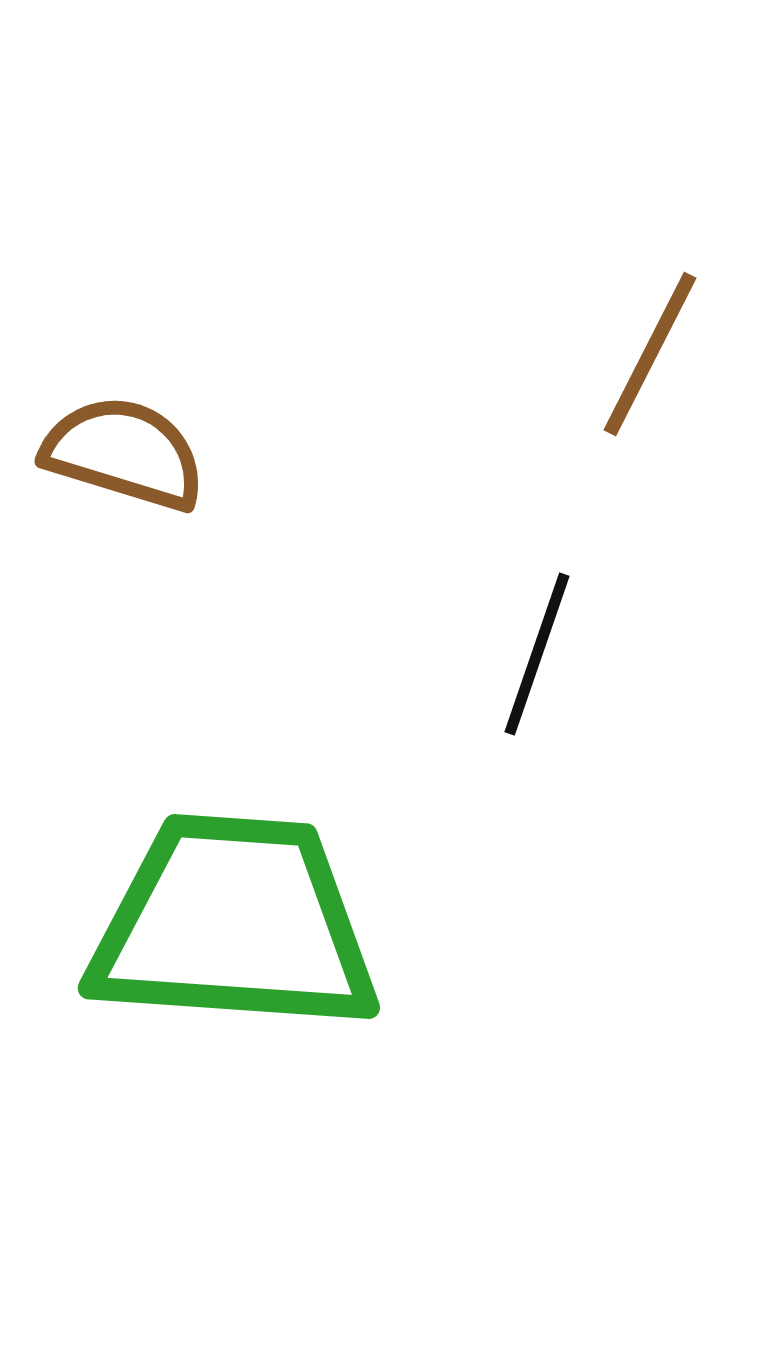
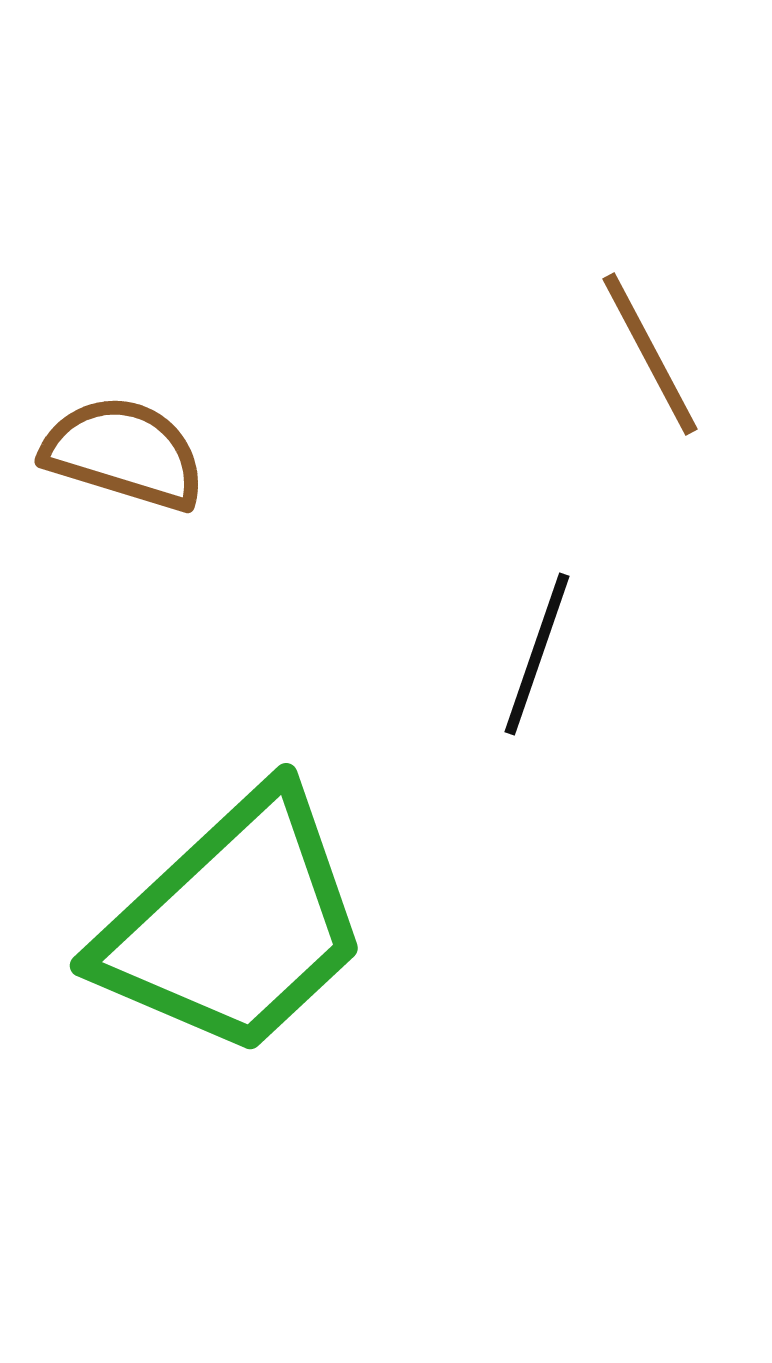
brown line: rotated 55 degrees counterclockwise
green trapezoid: rotated 133 degrees clockwise
